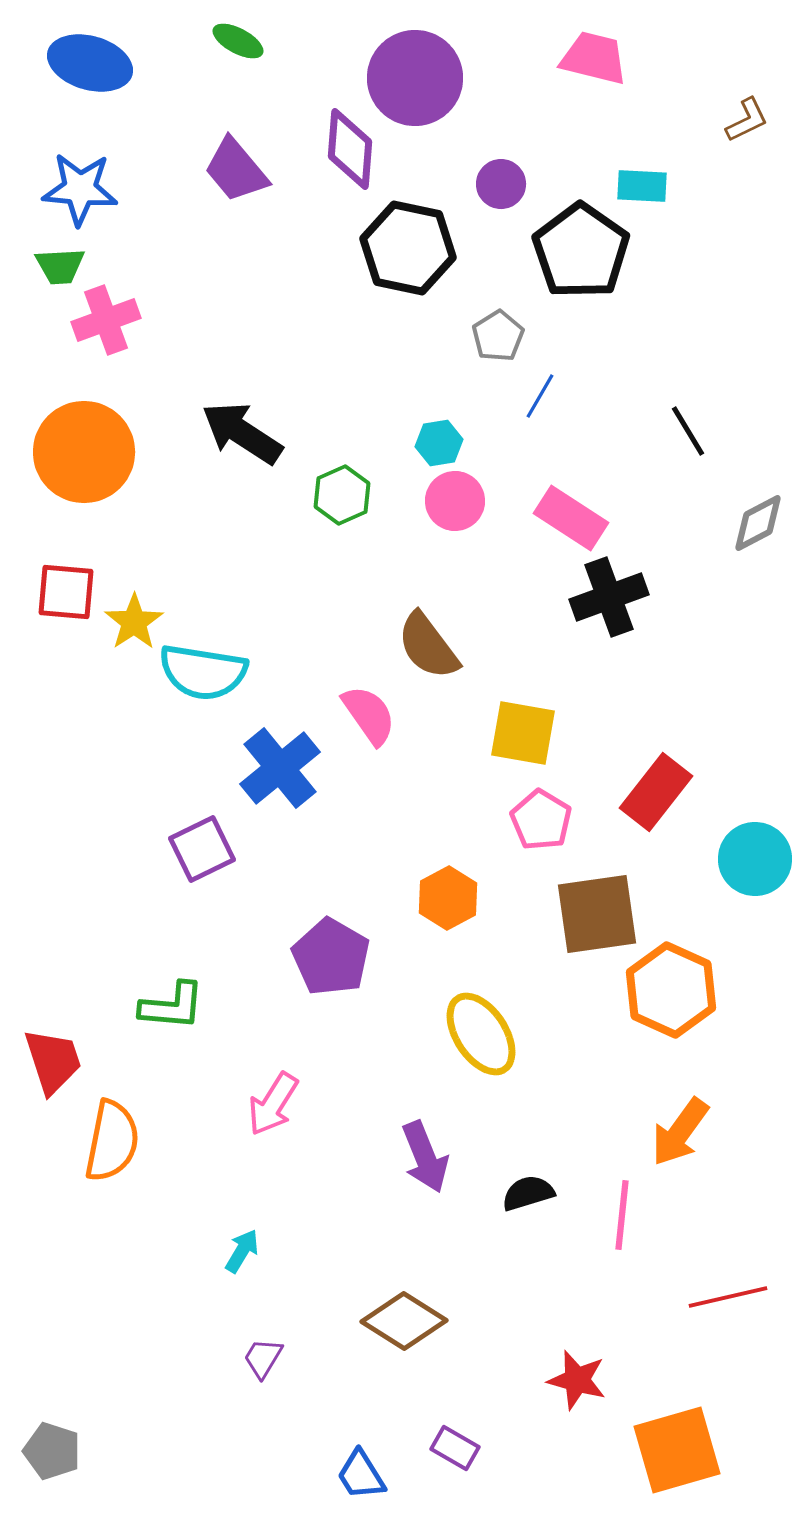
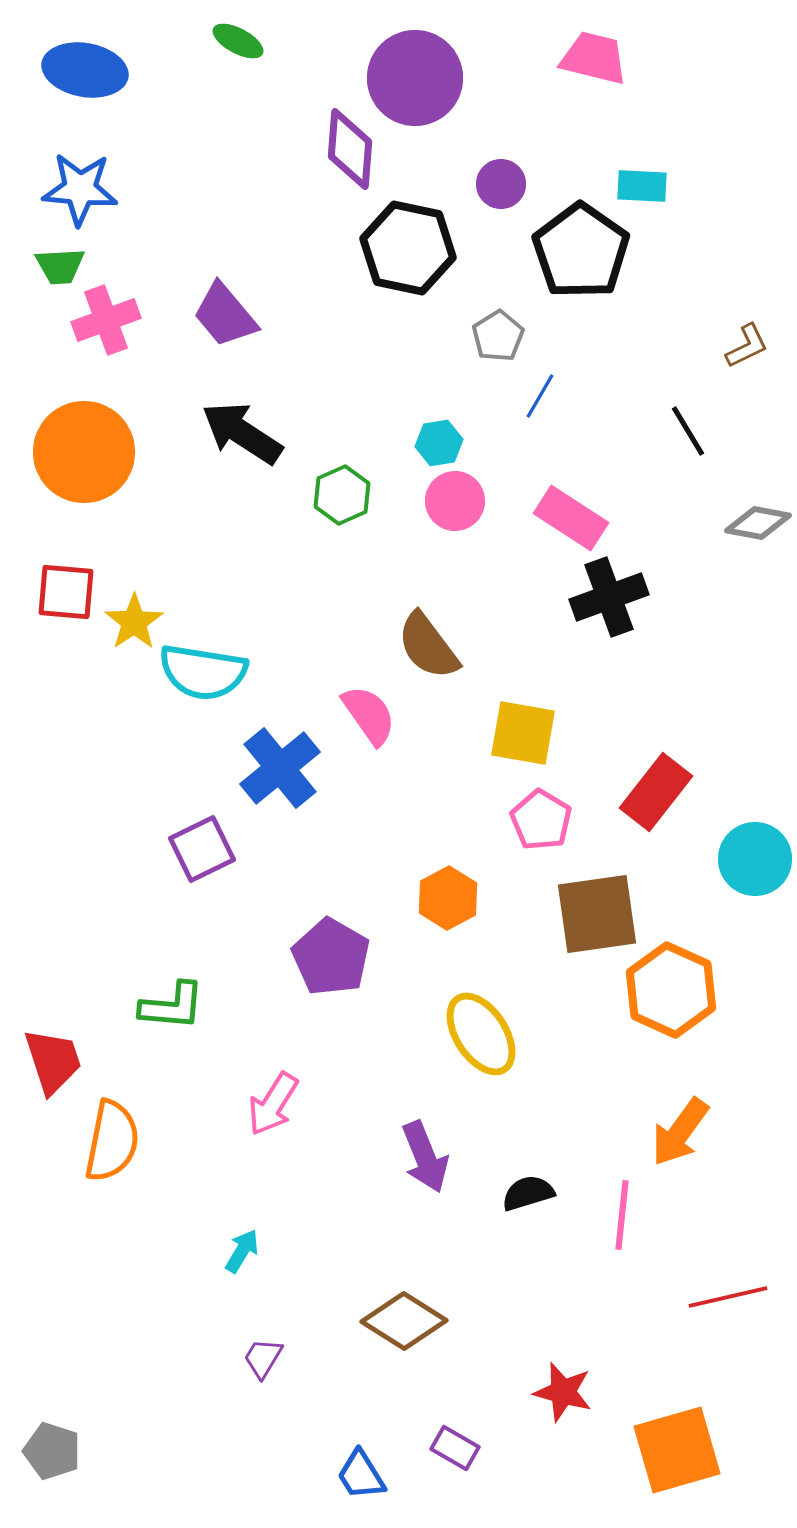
blue ellipse at (90, 63): moved 5 px left, 7 px down; rotated 6 degrees counterclockwise
brown L-shape at (747, 120): moved 226 px down
purple trapezoid at (236, 170): moved 11 px left, 145 px down
gray diamond at (758, 523): rotated 38 degrees clockwise
red star at (577, 1380): moved 14 px left, 12 px down
